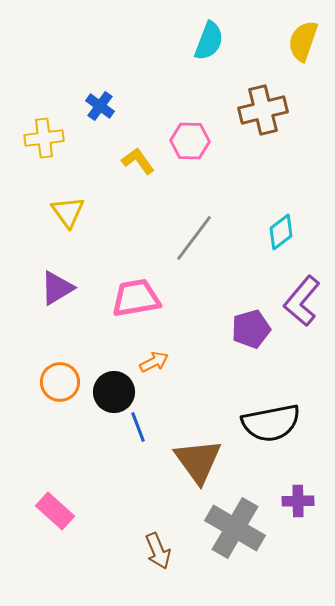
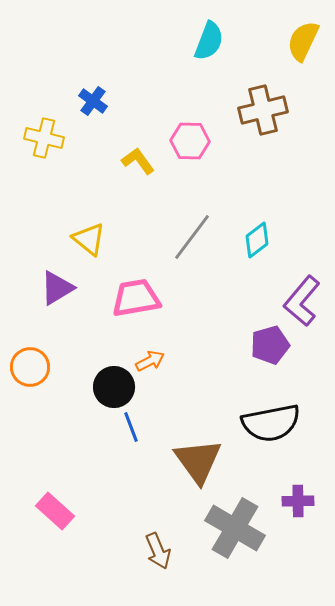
yellow semicircle: rotated 6 degrees clockwise
blue cross: moved 7 px left, 5 px up
yellow cross: rotated 21 degrees clockwise
yellow triangle: moved 21 px right, 27 px down; rotated 15 degrees counterclockwise
cyan diamond: moved 24 px left, 8 px down
gray line: moved 2 px left, 1 px up
purple pentagon: moved 19 px right, 16 px down
orange arrow: moved 4 px left, 1 px up
orange circle: moved 30 px left, 15 px up
black circle: moved 5 px up
blue line: moved 7 px left
